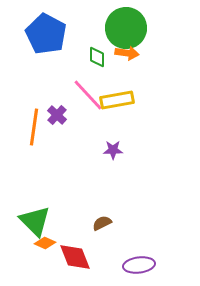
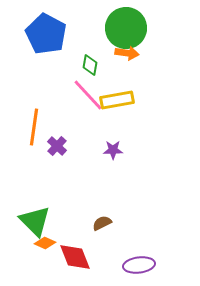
green diamond: moved 7 px left, 8 px down; rotated 10 degrees clockwise
purple cross: moved 31 px down
